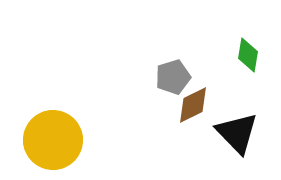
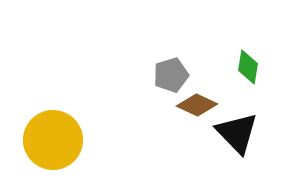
green diamond: moved 12 px down
gray pentagon: moved 2 px left, 2 px up
brown diamond: moved 4 px right; rotated 51 degrees clockwise
